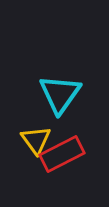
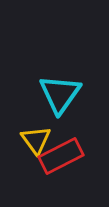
red rectangle: moved 1 px left, 2 px down
